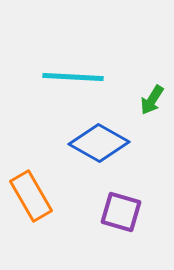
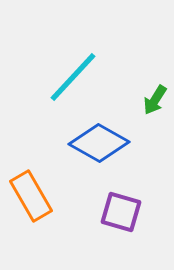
cyan line: rotated 50 degrees counterclockwise
green arrow: moved 3 px right
